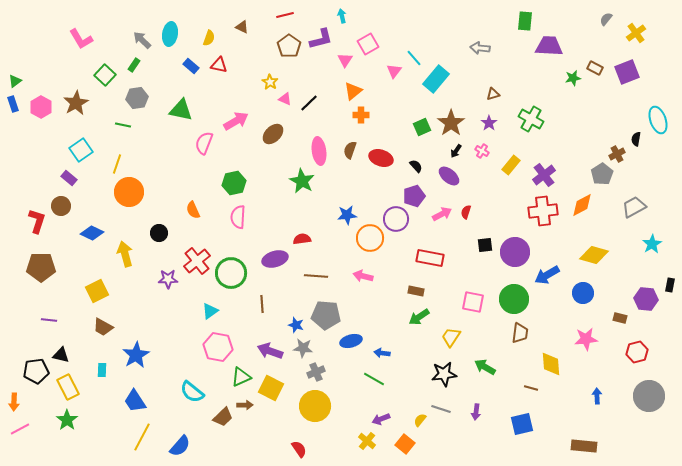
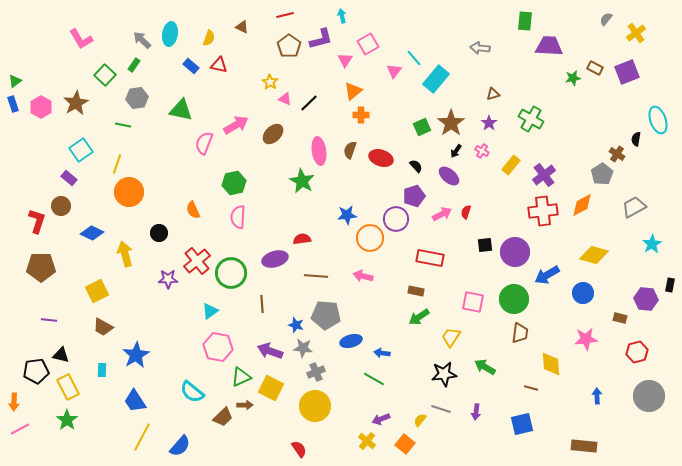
pink arrow at (236, 121): moved 4 px down
brown cross at (617, 154): rotated 28 degrees counterclockwise
